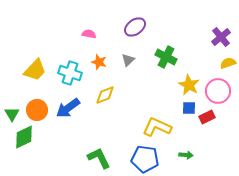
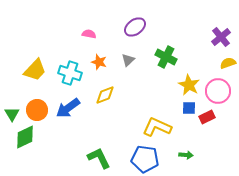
green diamond: moved 1 px right
